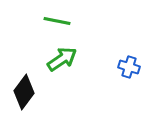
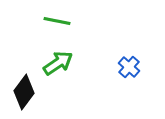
green arrow: moved 4 px left, 4 px down
blue cross: rotated 25 degrees clockwise
